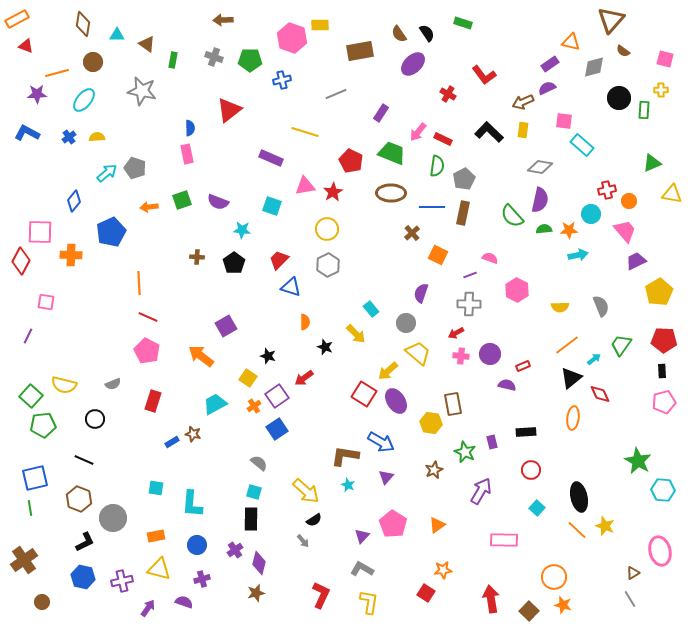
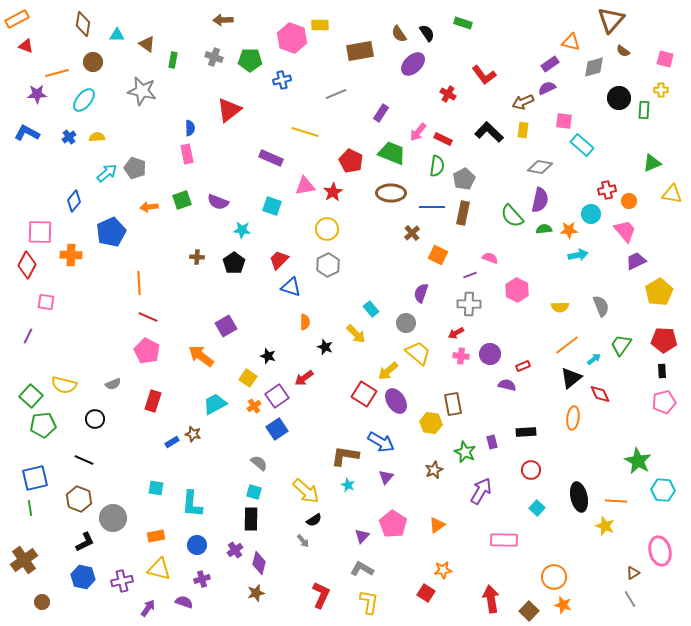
red diamond at (21, 261): moved 6 px right, 4 px down
orange line at (577, 530): moved 39 px right, 29 px up; rotated 40 degrees counterclockwise
